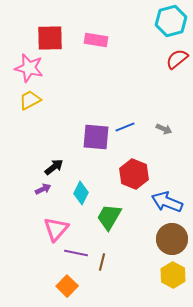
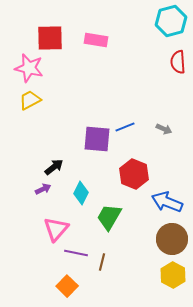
red semicircle: moved 1 px right, 3 px down; rotated 55 degrees counterclockwise
purple square: moved 1 px right, 2 px down
